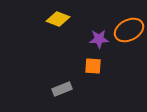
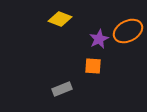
yellow diamond: moved 2 px right
orange ellipse: moved 1 px left, 1 px down
purple star: rotated 24 degrees counterclockwise
